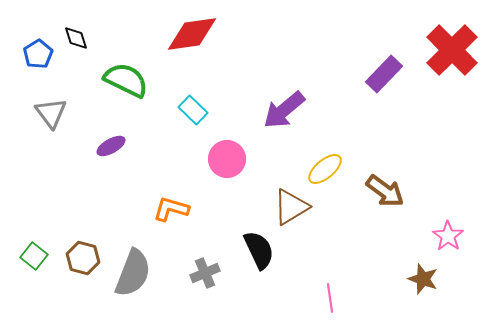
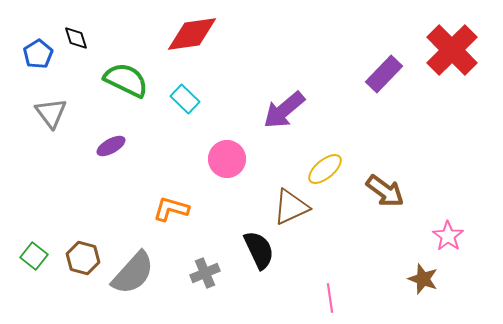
cyan rectangle: moved 8 px left, 11 px up
brown triangle: rotated 6 degrees clockwise
gray semicircle: rotated 21 degrees clockwise
